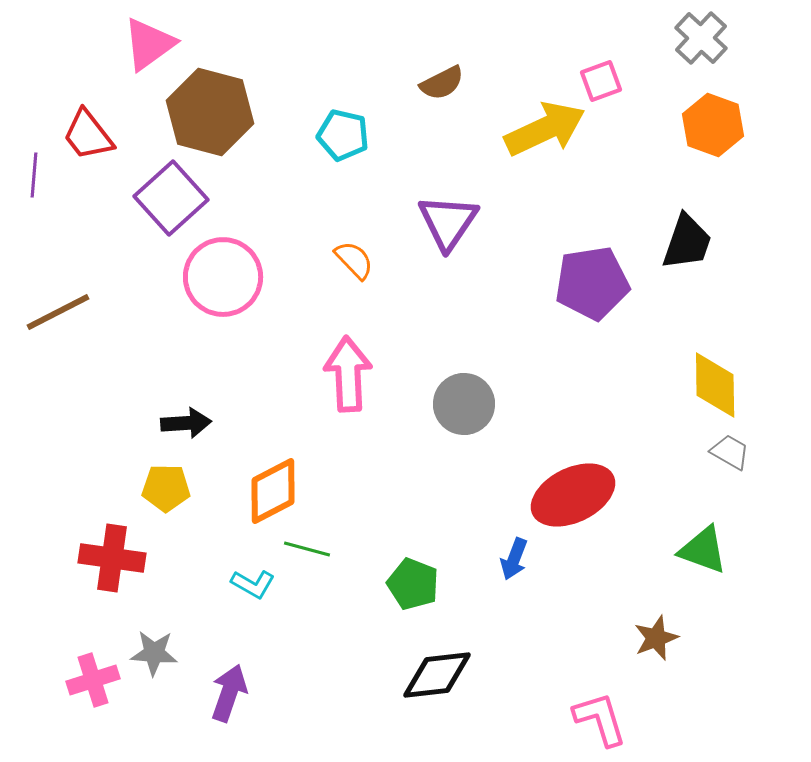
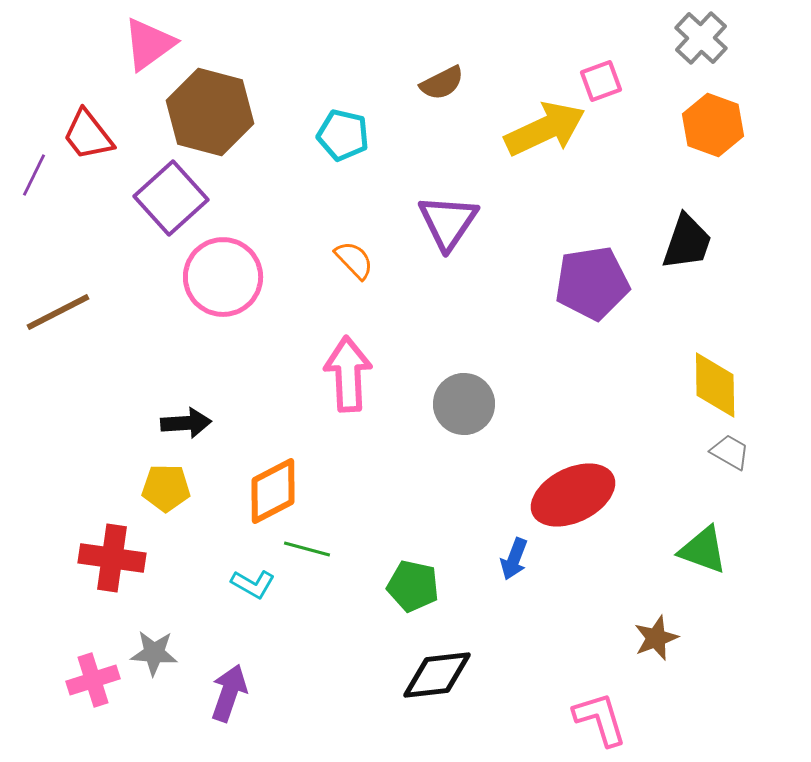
purple line: rotated 21 degrees clockwise
green pentagon: moved 2 px down; rotated 9 degrees counterclockwise
